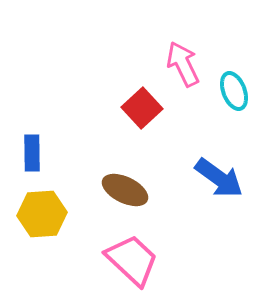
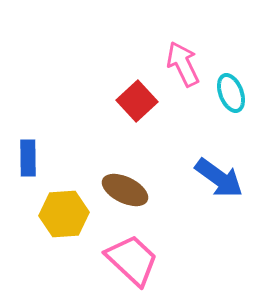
cyan ellipse: moved 3 px left, 2 px down
red square: moved 5 px left, 7 px up
blue rectangle: moved 4 px left, 5 px down
yellow hexagon: moved 22 px right
